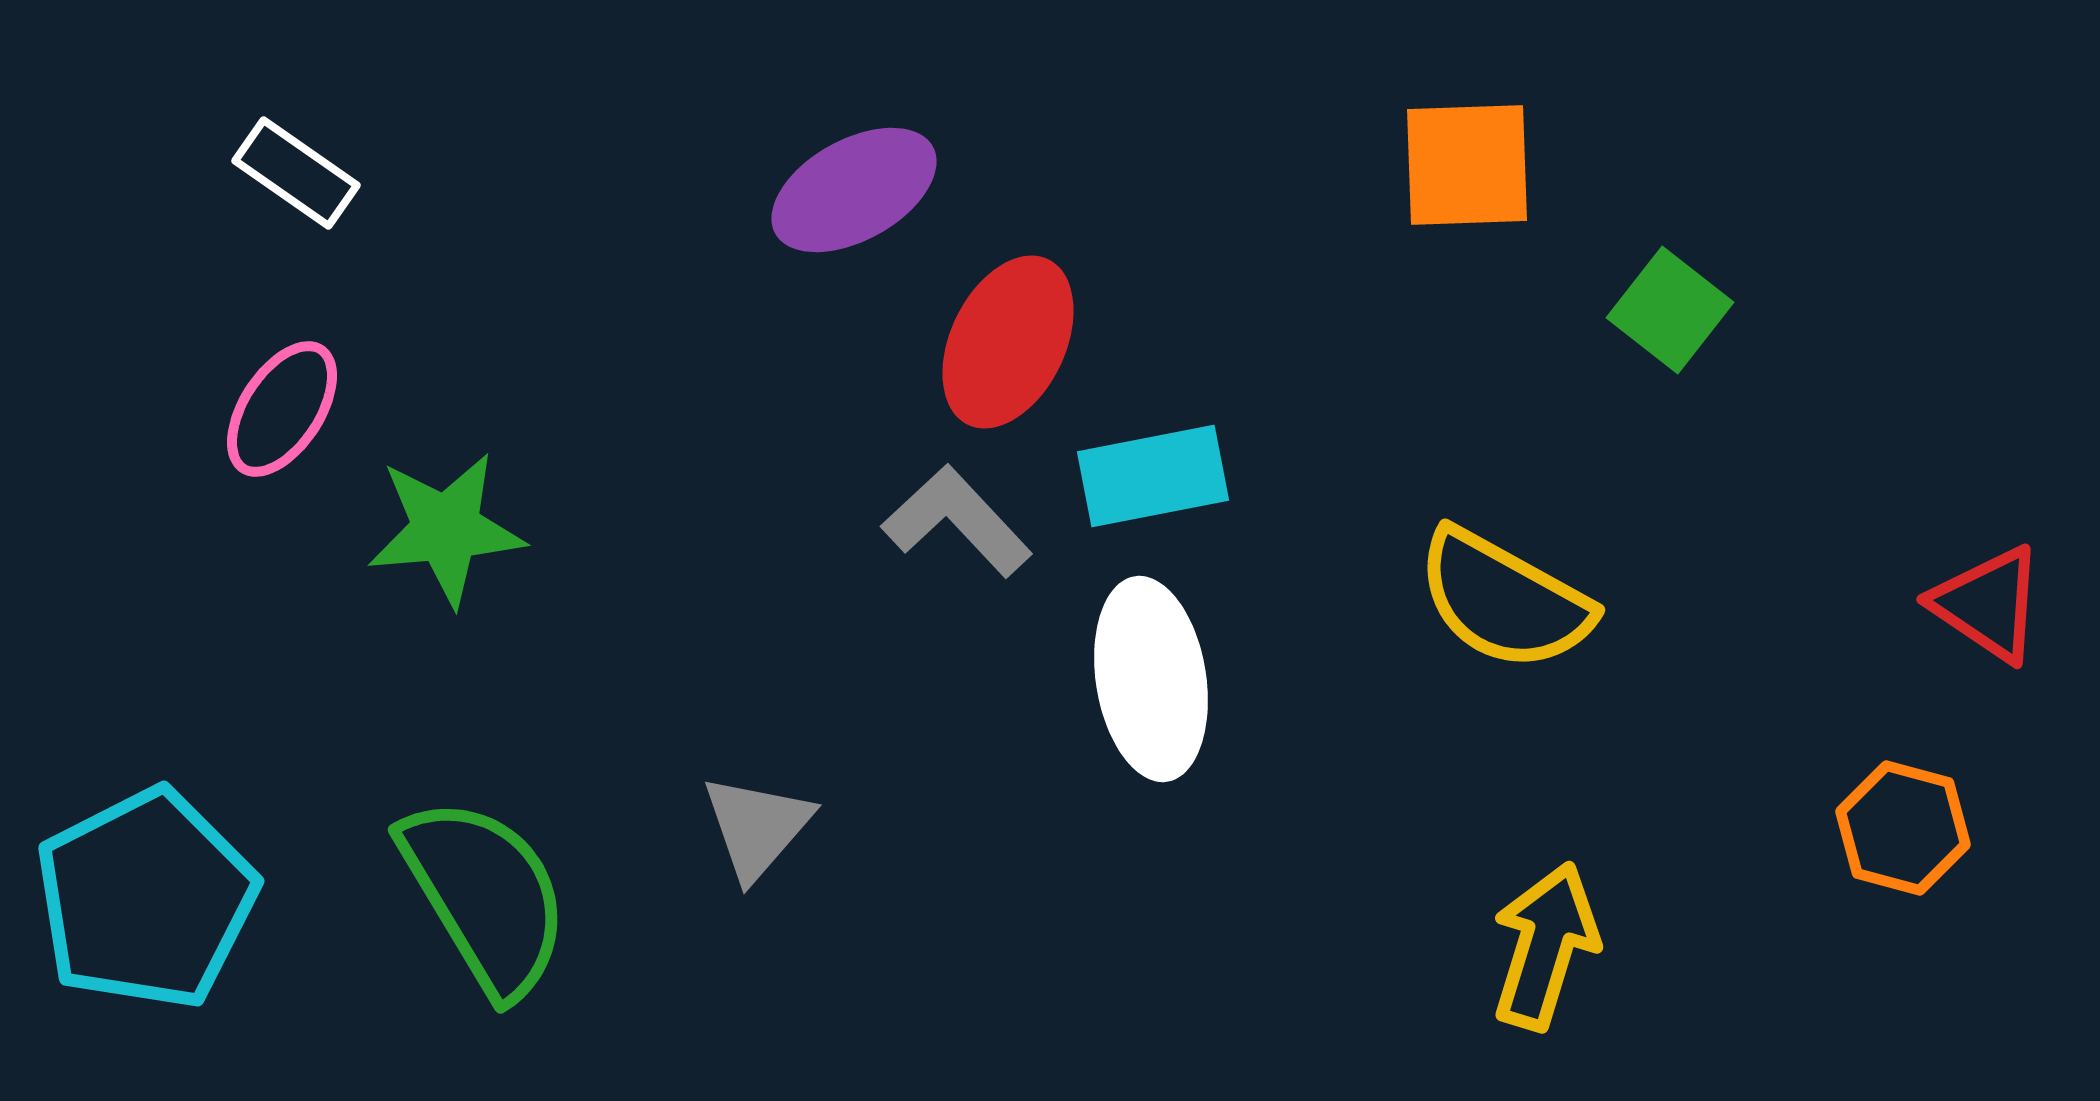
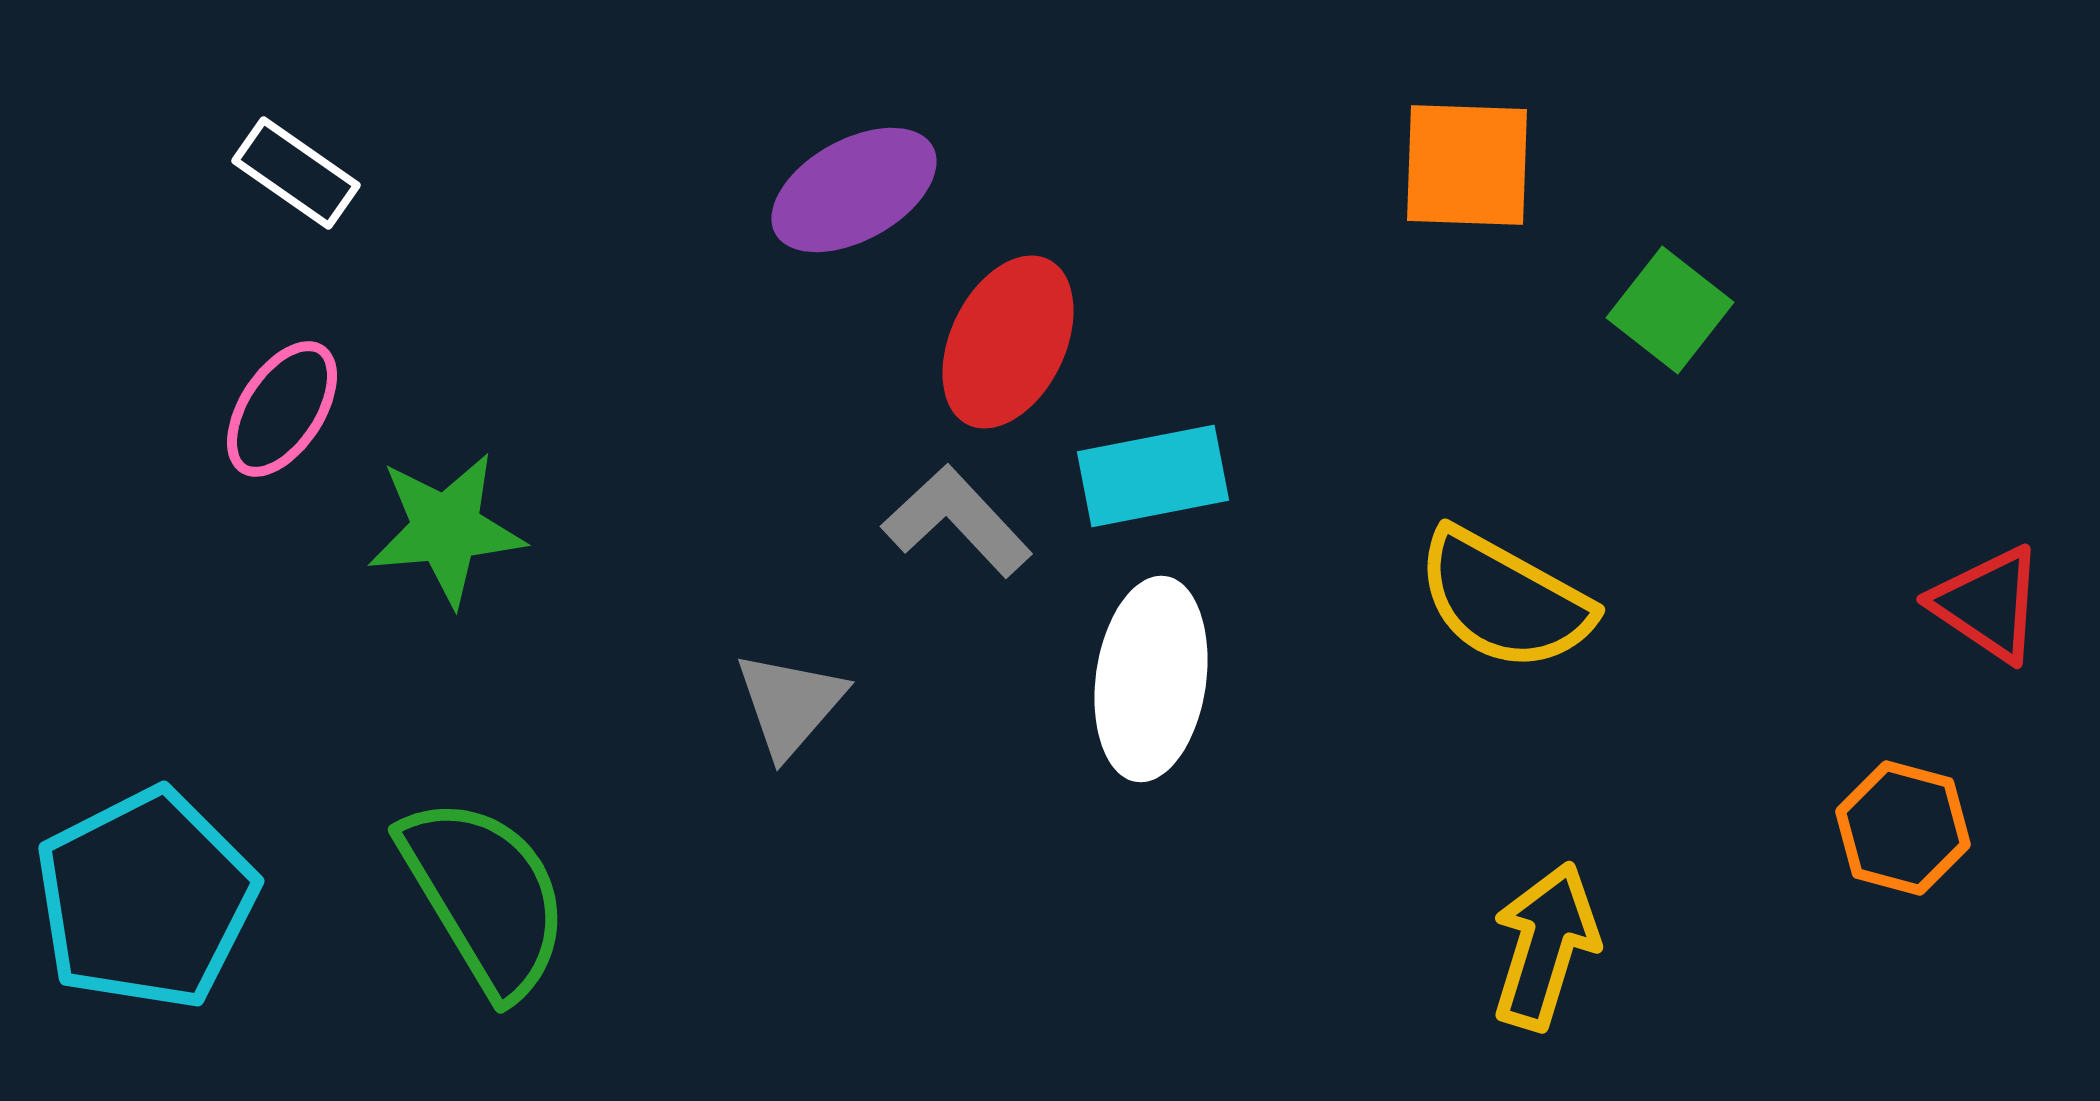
orange square: rotated 4 degrees clockwise
white ellipse: rotated 17 degrees clockwise
gray triangle: moved 33 px right, 123 px up
